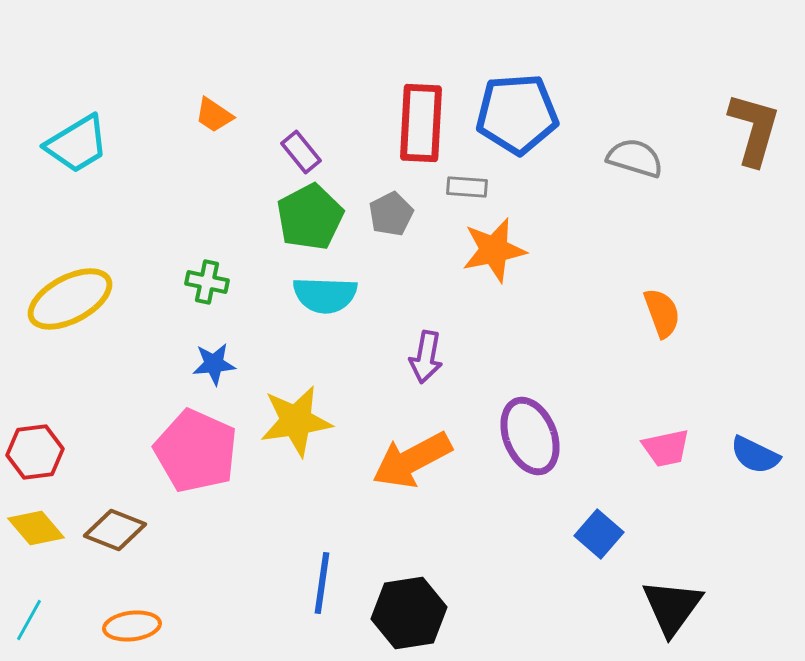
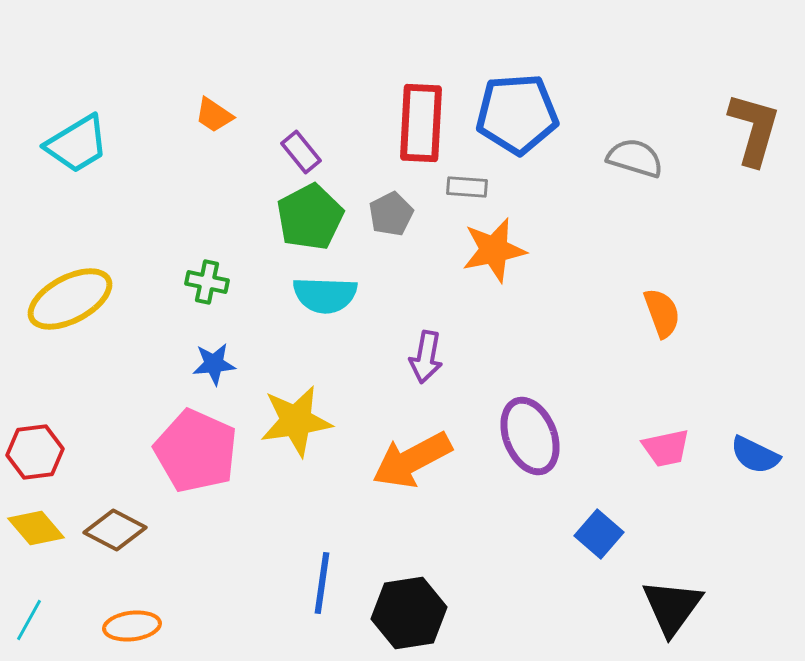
brown diamond: rotated 6 degrees clockwise
